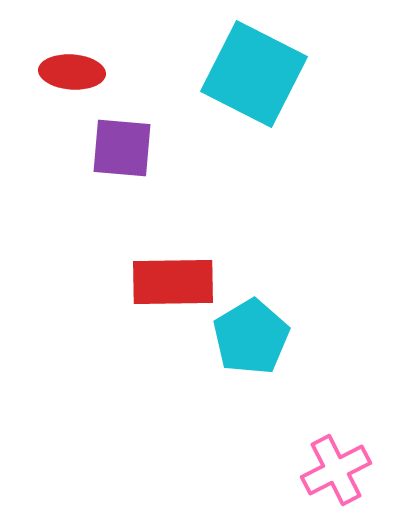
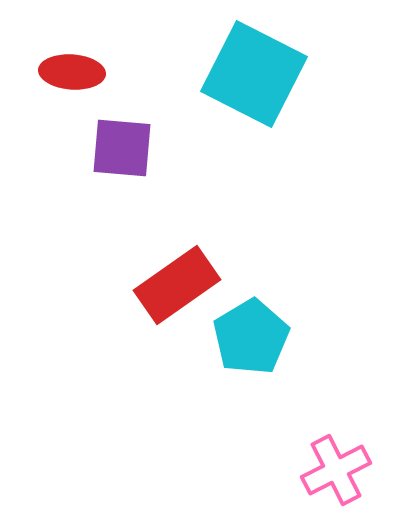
red rectangle: moved 4 px right, 3 px down; rotated 34 degrees counterclockwise
